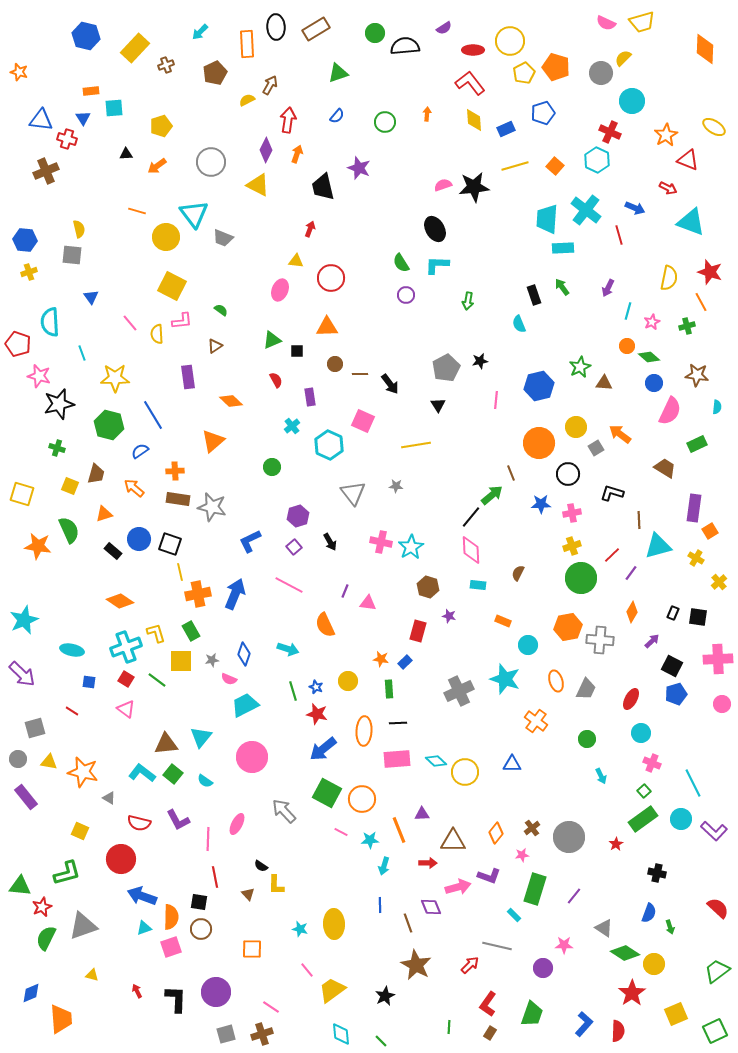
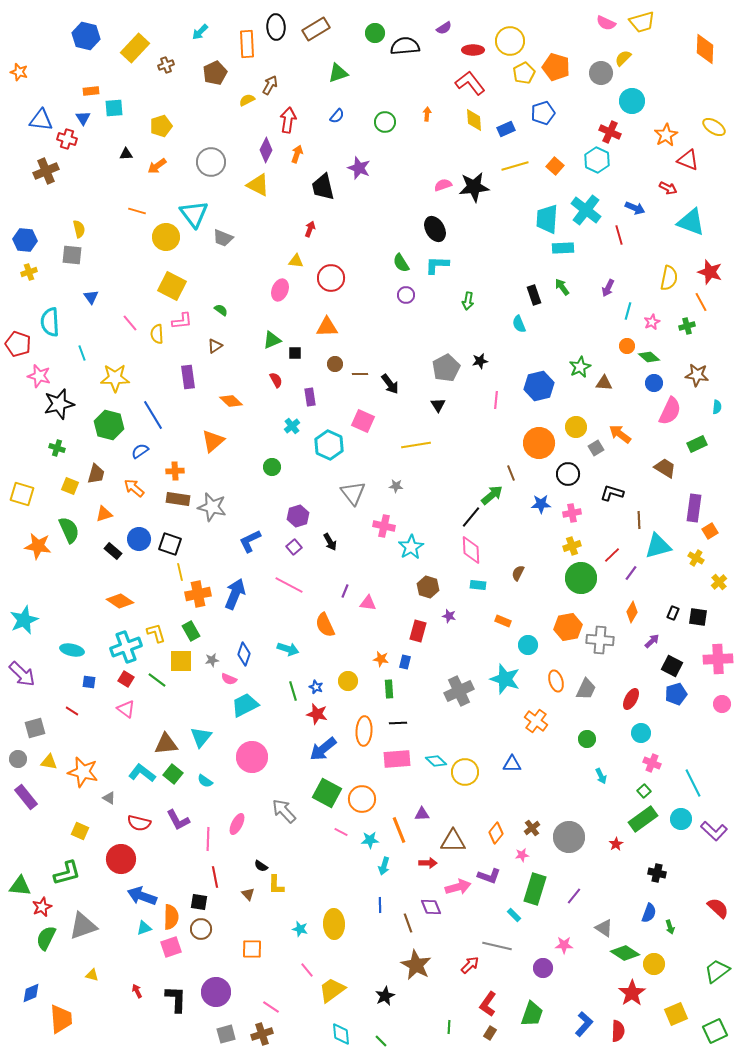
black square at (297, 351): moved 2 px left, 2 px down
pink cross at (381, 542): moved 3 px right, 16 px up
blue rectangle at (405, 662): rotated 32 degrees counterclockwise
